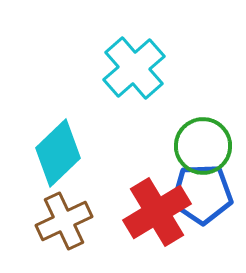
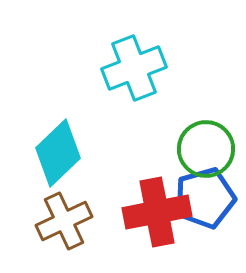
cyan cross: rotated 20 degrees clockwise
green circle: moved 3 px right, 3 px down
blue pentagon: moved 3 px right, 4 px down; rotated 14 degrees counterclockwise
red cross: rotated 20 degrees clockwise
